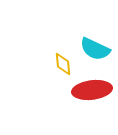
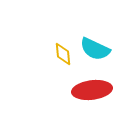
yellow diamond: moved 10 px up
